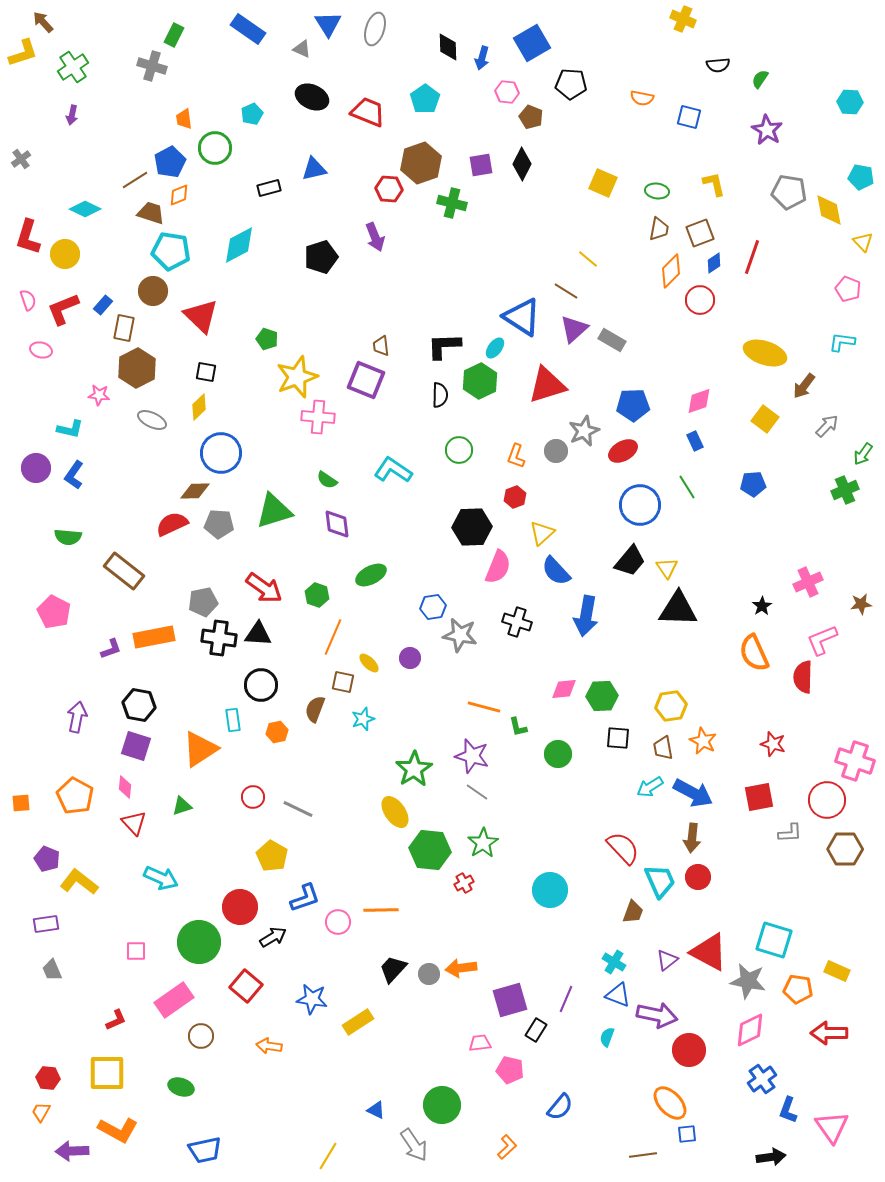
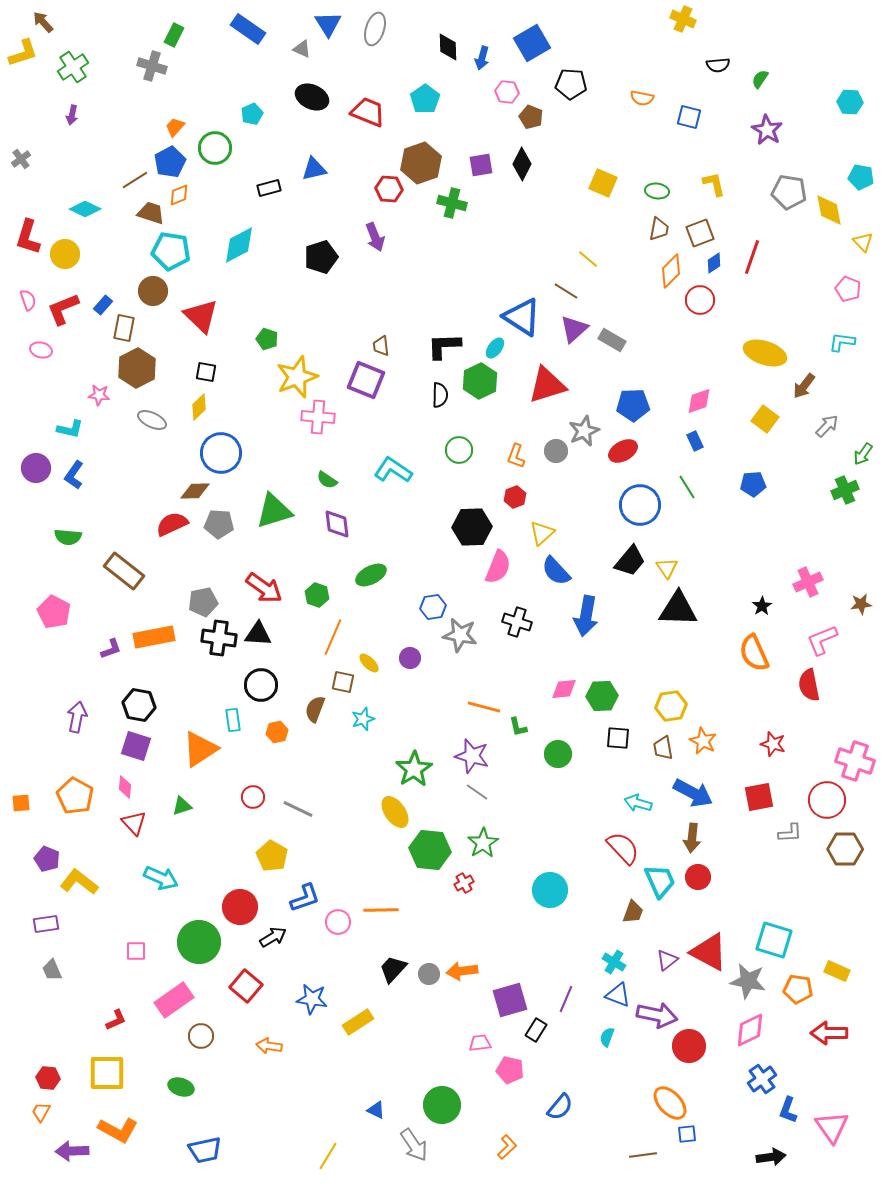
orange trapezoid at (184, 119): moved 9 px left, 8 px down; rotated 50 degrees clockwise
red semicircle at (803, 677): moved 6 px right, 8 px down; rotated 12 degrees counterclockwise
cyan arrow at (650, 787): moved 12 px left, 16 px down; rotated 48 degrees clockwise
orange arrow at (461, 968): moved 1 px right, 3 px down
red circle at (689, 1050): moved 4 px up
